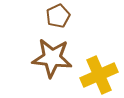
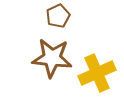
yellow cross: moved 2 px left, 2 px up
